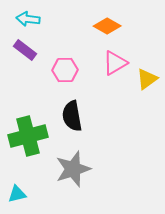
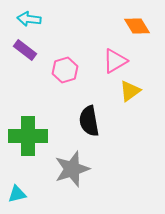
cyan arrow: moved 1 px right
orange diamond: moved 30 px right; rotated 28 degrees clockwise
pink triangle: moved 2 px up
pink hexagon: rotated 15 degrees counterclockwise
yellow triangle: moved 17 px left, 12 px down
black semicircle: moved 17 px right, 5 px down
green cross: rotated 15 degrees clockwise
gray star: moved 1 px left
